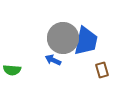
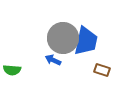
brown rectangle: rotated 56 degrees counterclockwise
